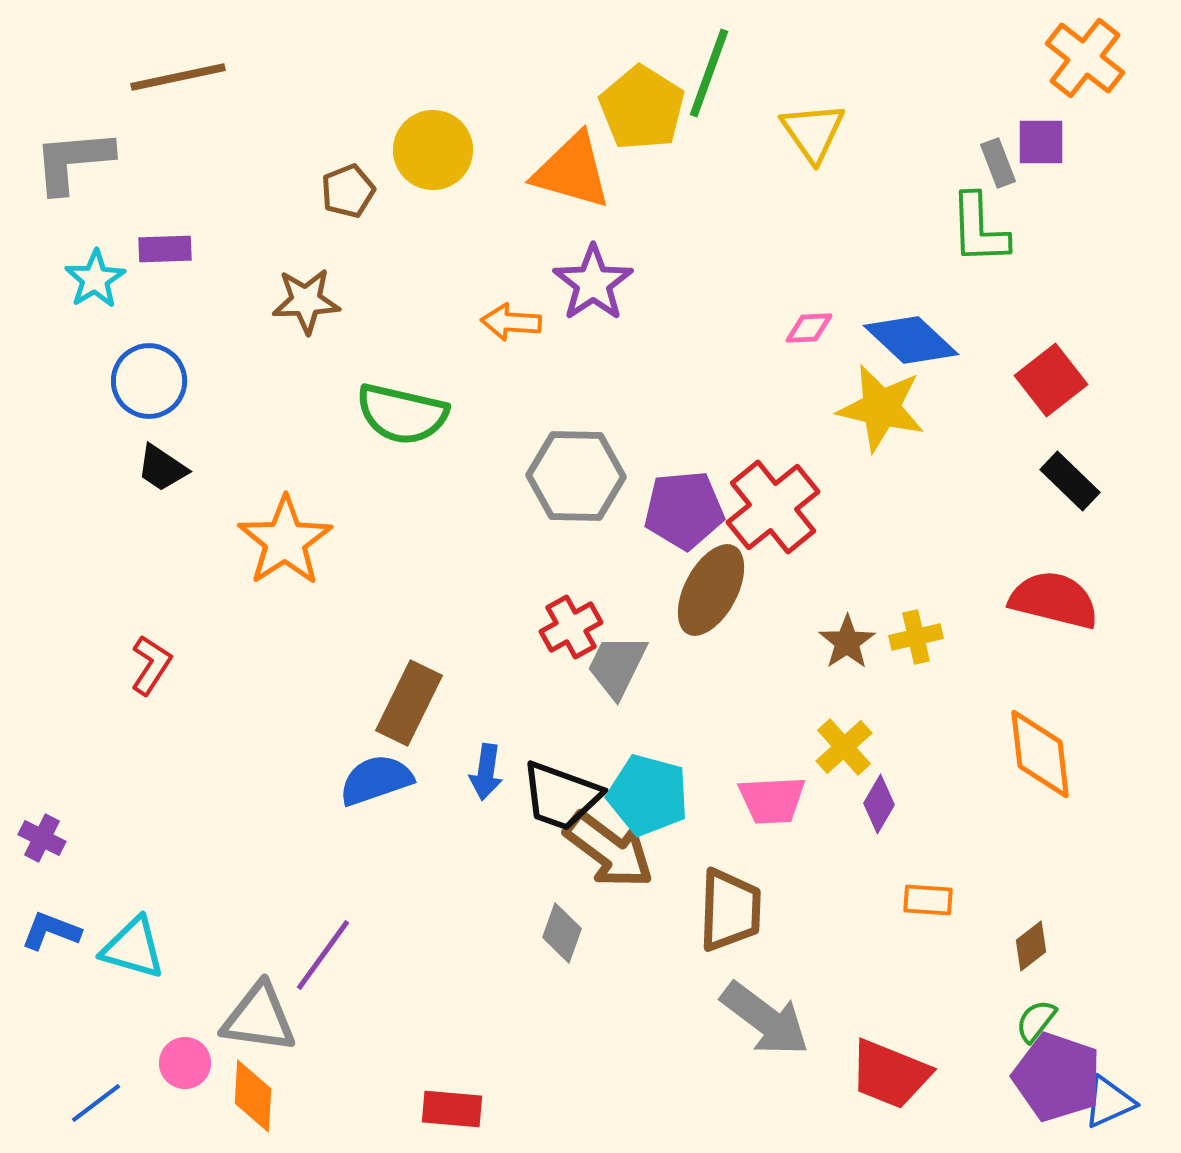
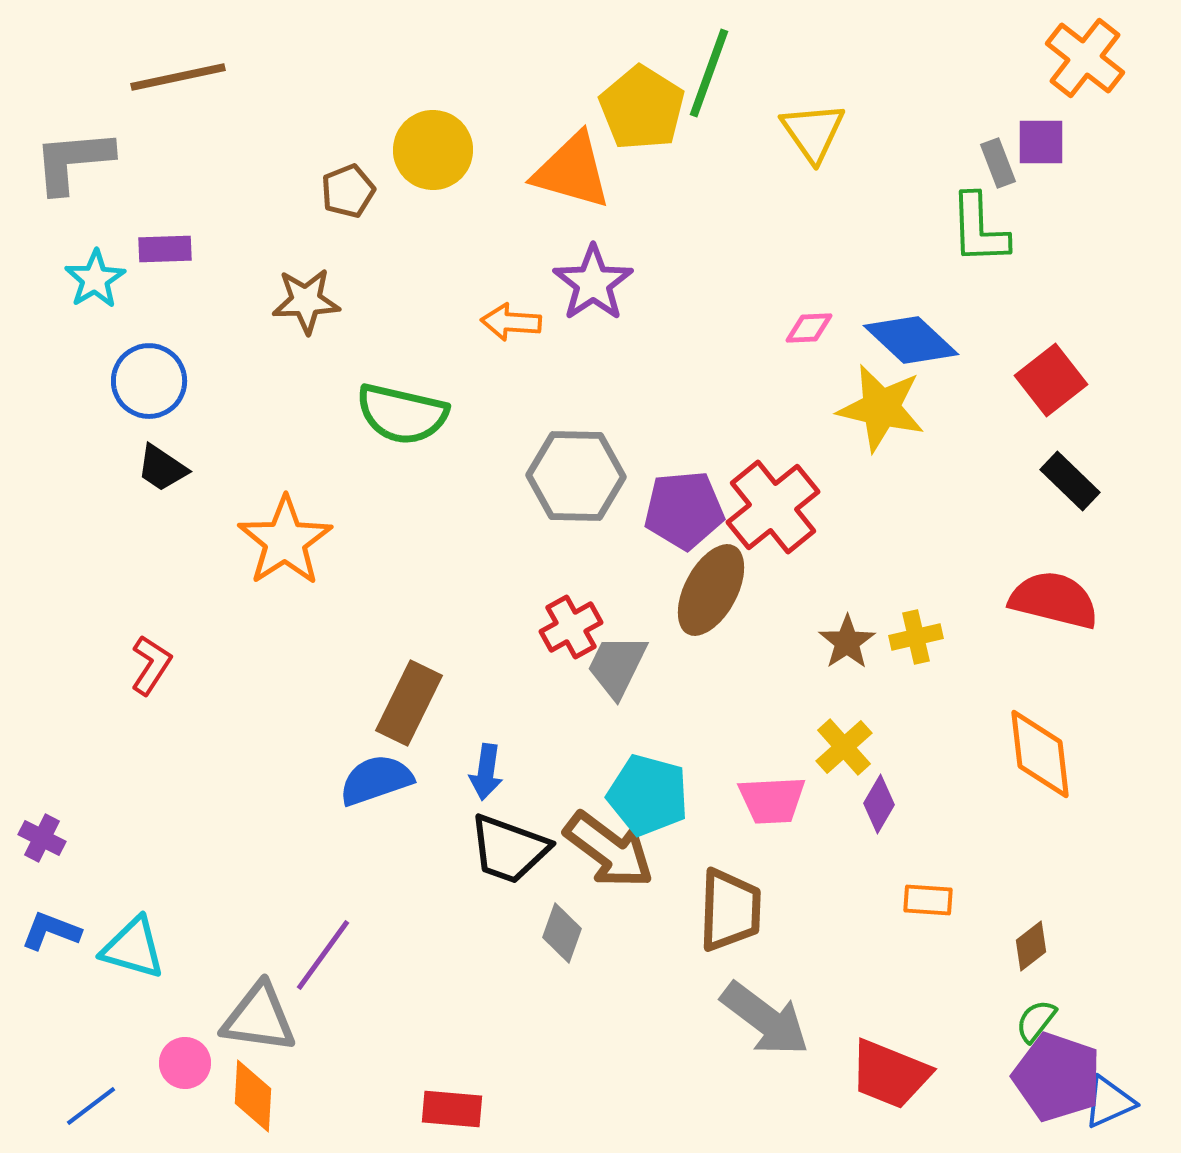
black trapezoid at (561, 796): moved 52 px left, 53 px down
blue line at (96, 1103): moved 5 px left, 3 px down
